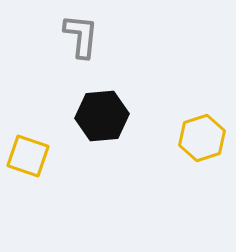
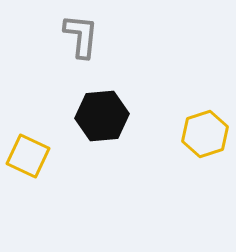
yellow hexagon: moved 3 px right, 4 px up
yellow square: rotated 6 degrees clockwise
